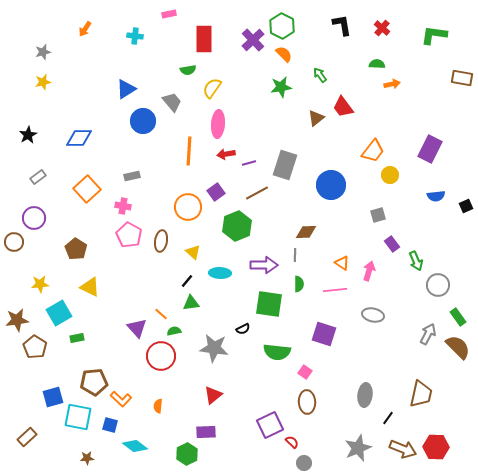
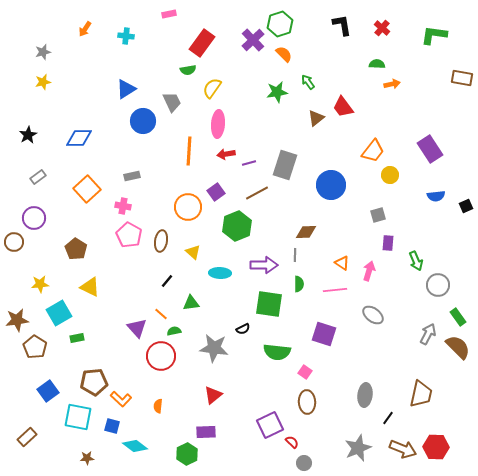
green hexagon at (282, 26): moved 2 px left, 2 px up; rotated 15 degrees clockwise
cyan cross at (135, 36): moved 9 px left
red rectangle at (204, 39): moved 2 px left, 4 px down; rotated 36 degrees clockwise
green arrow at (320, 75): moved 12 px left, 7 px down
green star at (281, 87): moved 4 px left, 5 px down
gray trapezoid at (172, 102): rotated 15 degrees clockwise
purple rectangle at (430, 149): rotated 60 degrees counterclockwise
purple rectangle at (392, 244): moved 4 px left, 1 px up; rotated 42 degrees clockwise
black line at (187, 281): moved 20 px left
gray ellipse at (373, 315): rotated 25 degrees clockwise
blue square at (53, 397): moved 5 px left, 6 px up; rotated 20 degrees counterclockwise
blue square at (110, 425): moved 2 px right, 1 px down
